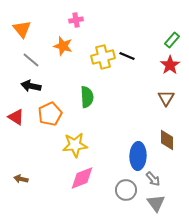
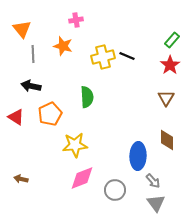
gray line: moved 2 px right, 6 px up; rotated 48 degrees clockwise
gray arrow: moved 2 px down
gray circle: moved 11 px left
